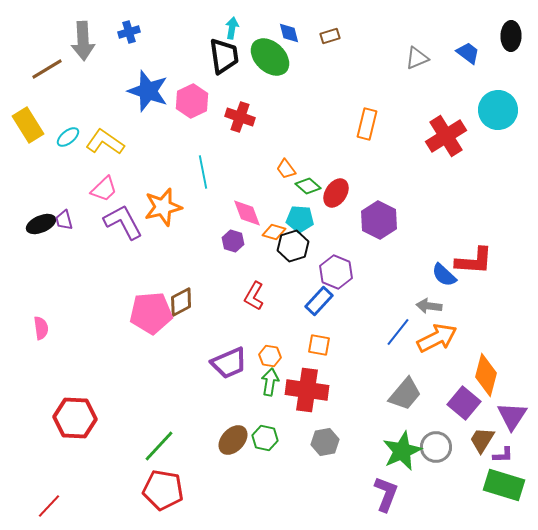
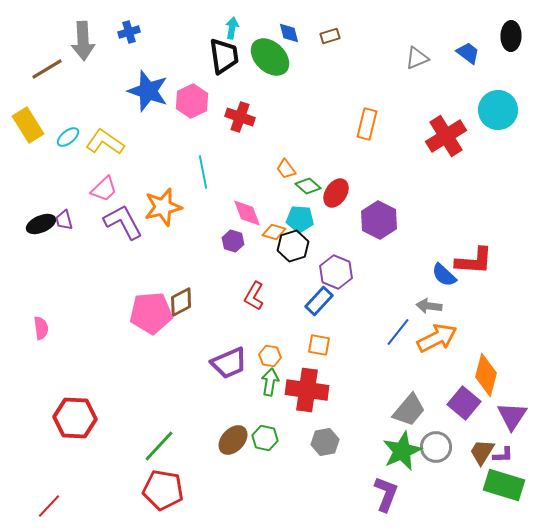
gray trapezoid at (405, 394): moved 4 px right, 16 px down
brown trapezoid at (482, 440): moved 12 px down
